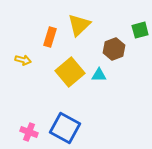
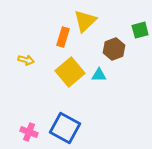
yellow triangle: moved 6 px right, 4 px up
orange rectangle: moved 13 px right
yellow arrow: moved 3 px right
